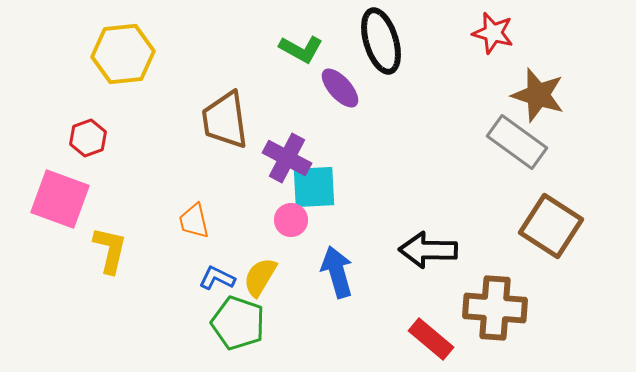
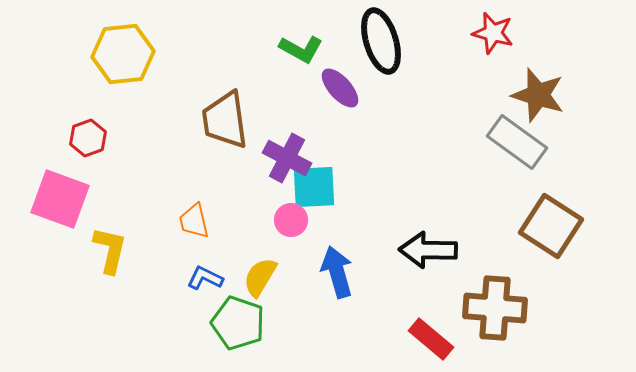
blue L-shape: moved 12 px left
